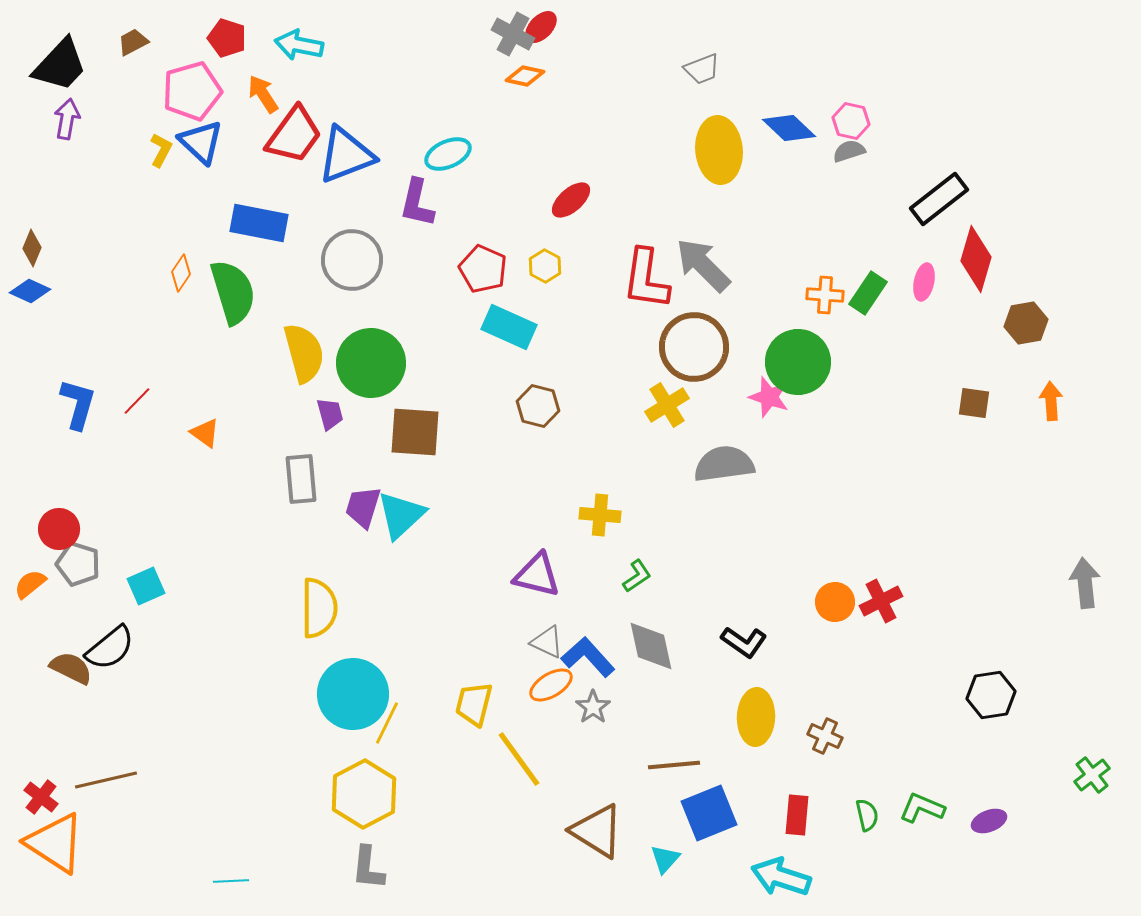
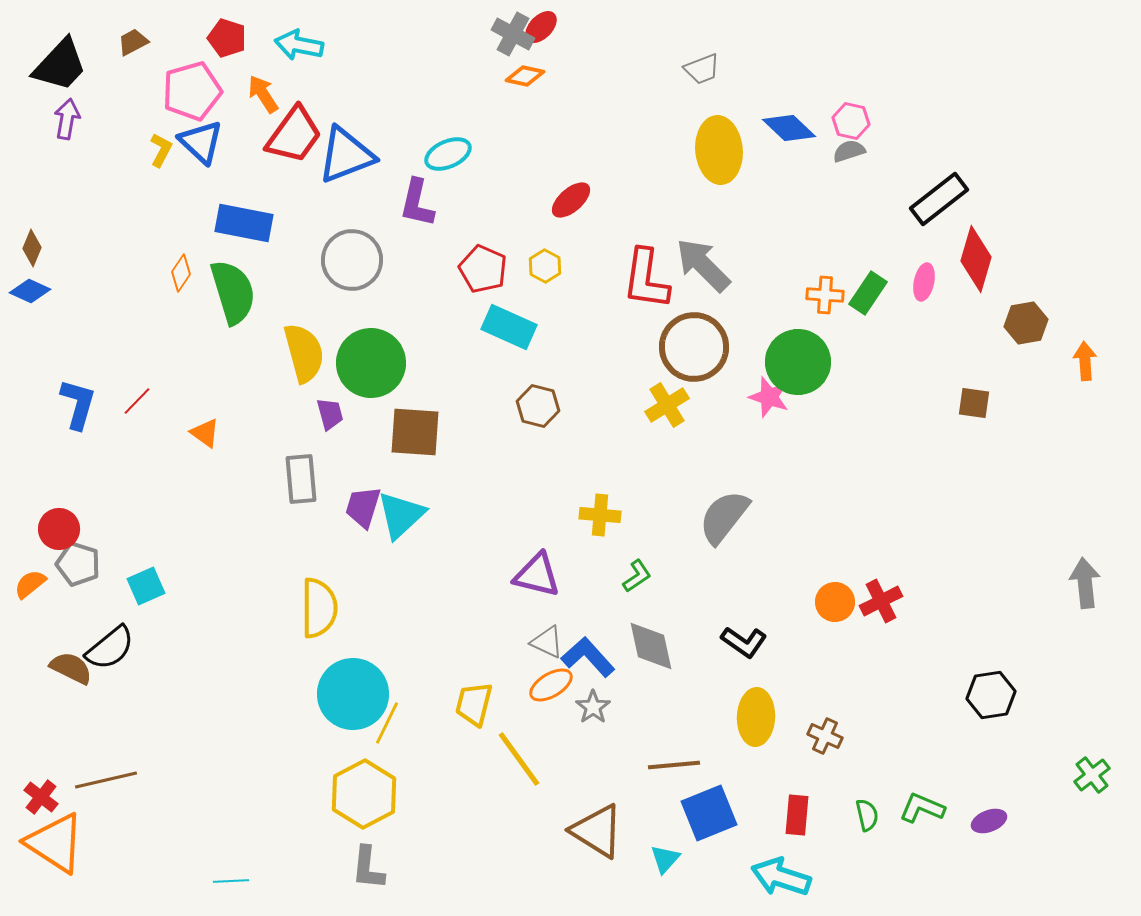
blue rectangle at (259, 223): moved 15 px left
orange arrow at (1051, 401): moved 34 px right, 40 px up
gray semicircle at (724, 464): moved 53 px down; rotated 44 degrees counterclockwise
